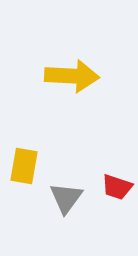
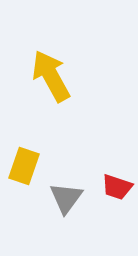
yellow arrow: moved 21 px left; rotated 122 degrees counterclockwise
yellow rectangle: rotated 9 degrees clockwise
